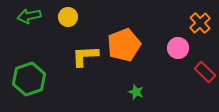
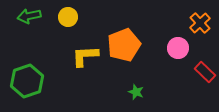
green hexagon: moved 2 px left, 2 px down
